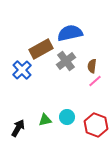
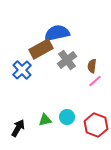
blue semicircle: moved 13 px left
gray cross: moved 1 px right, 1 px up
